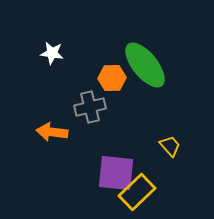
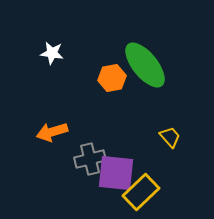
orange hexagon: rotated 8 degrees counterclockwise
gray cross: moved 52 px down
orange arrow: rotated 24 degrees counterclockwise
yellow trapezoid: moved 9 px up
yellow rectangle: moved 4 px right
